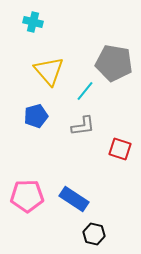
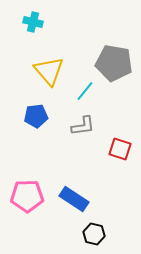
blue pentagon: rotated 10 degrees clockwise
